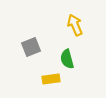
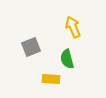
yellow arrow: moved 2 px left, 2 px down
yellow rectangle: rotated 12 degrees clockwise
